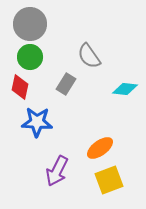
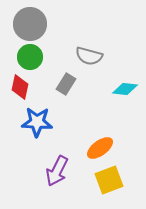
gray semicircle: rotated 40 degrees counterclockwise
